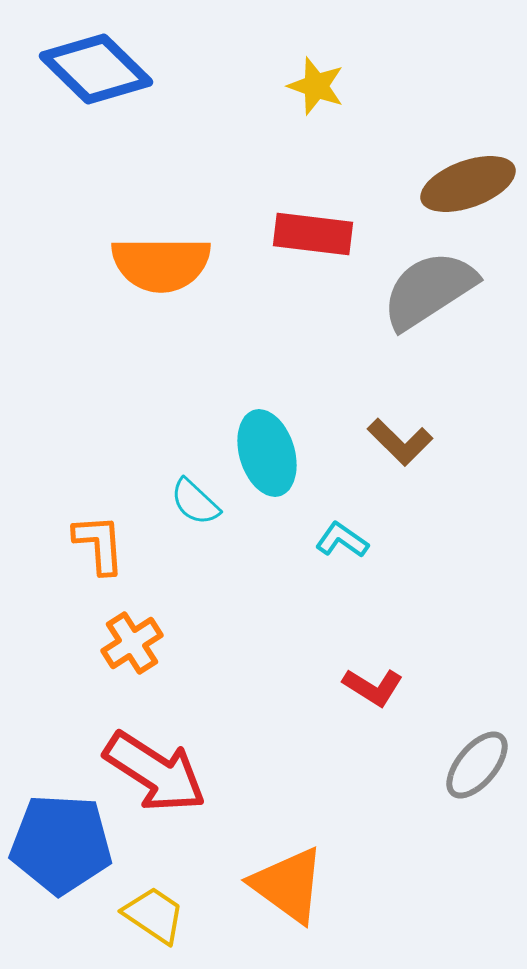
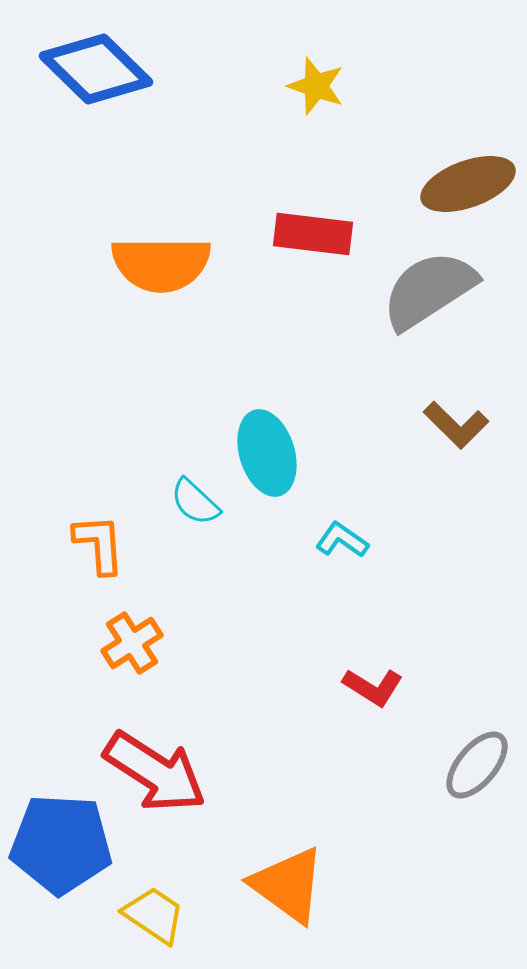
brown L-shape: moved 56 px right, 17 px up
